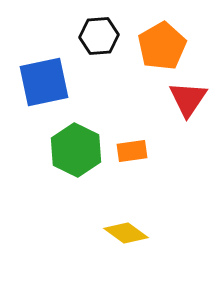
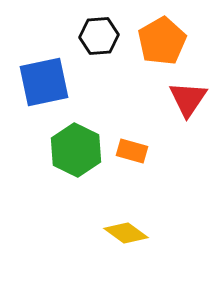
orange pentagon: moved 5 px up
orange rectangle: rotated 24 degrees clockwise
